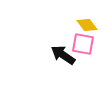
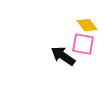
black arrow: moved 1 px down
